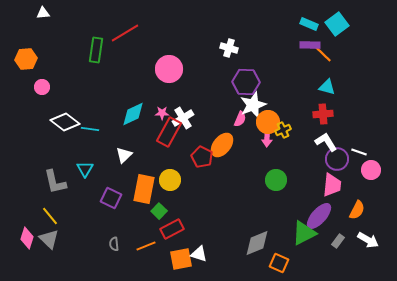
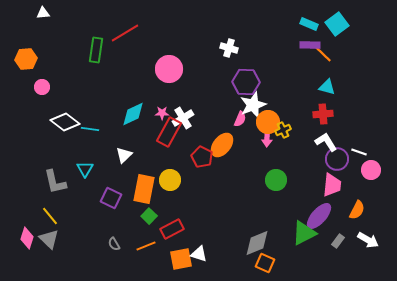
green square at (159, 211): moved 10 px left, 5 px down
gray semicircle at (114, 244): rotated 24 degrees counterclockwise
orange square at (279, 263): moved 14 px left
